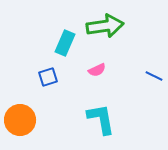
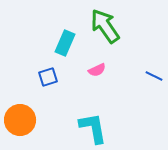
green arrow: rotated 117 degrees counterclockwise
cyan L-shape: moved 8 px left, 9 px down
